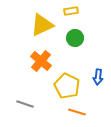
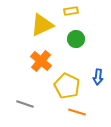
green circle: moved 1 px right, 1 px down
